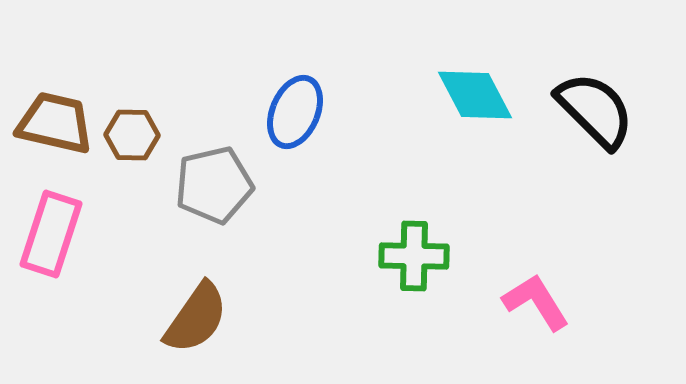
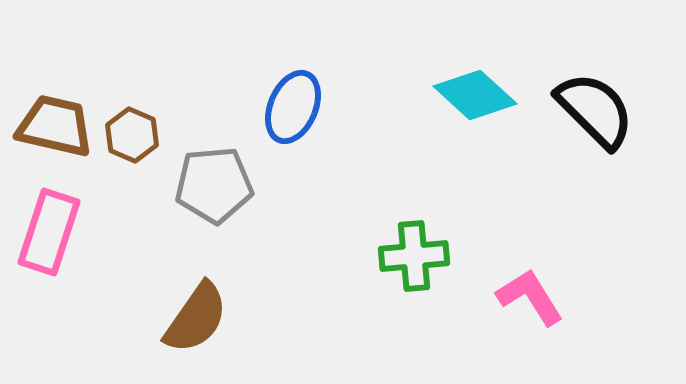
cyan diamond: rotated 20 degrees counterclockwise
blue ellipse: moved 2 px left, 5 px up
brown trapezoid: moved 3 px down
brown hexagon: rotated 22 degrees clockwise
gray pentagon: rotated 8 degrees clockwise
pink rectangle: moved 2 px left, 2 px up
green cross: rotated 6 degrees counterclockwise
pink L-shape: moved 6 px left, 5 px up
